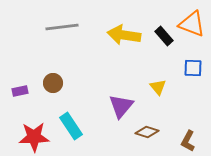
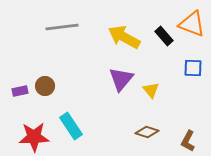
yellow arrow: moved 2 px down; rotated 20 degrees clockwise
brown circle: moved 8 px left, 3 px down
yellow triangle: moved 7 px left, 3 px down
purple triangle: moved 27 px up
